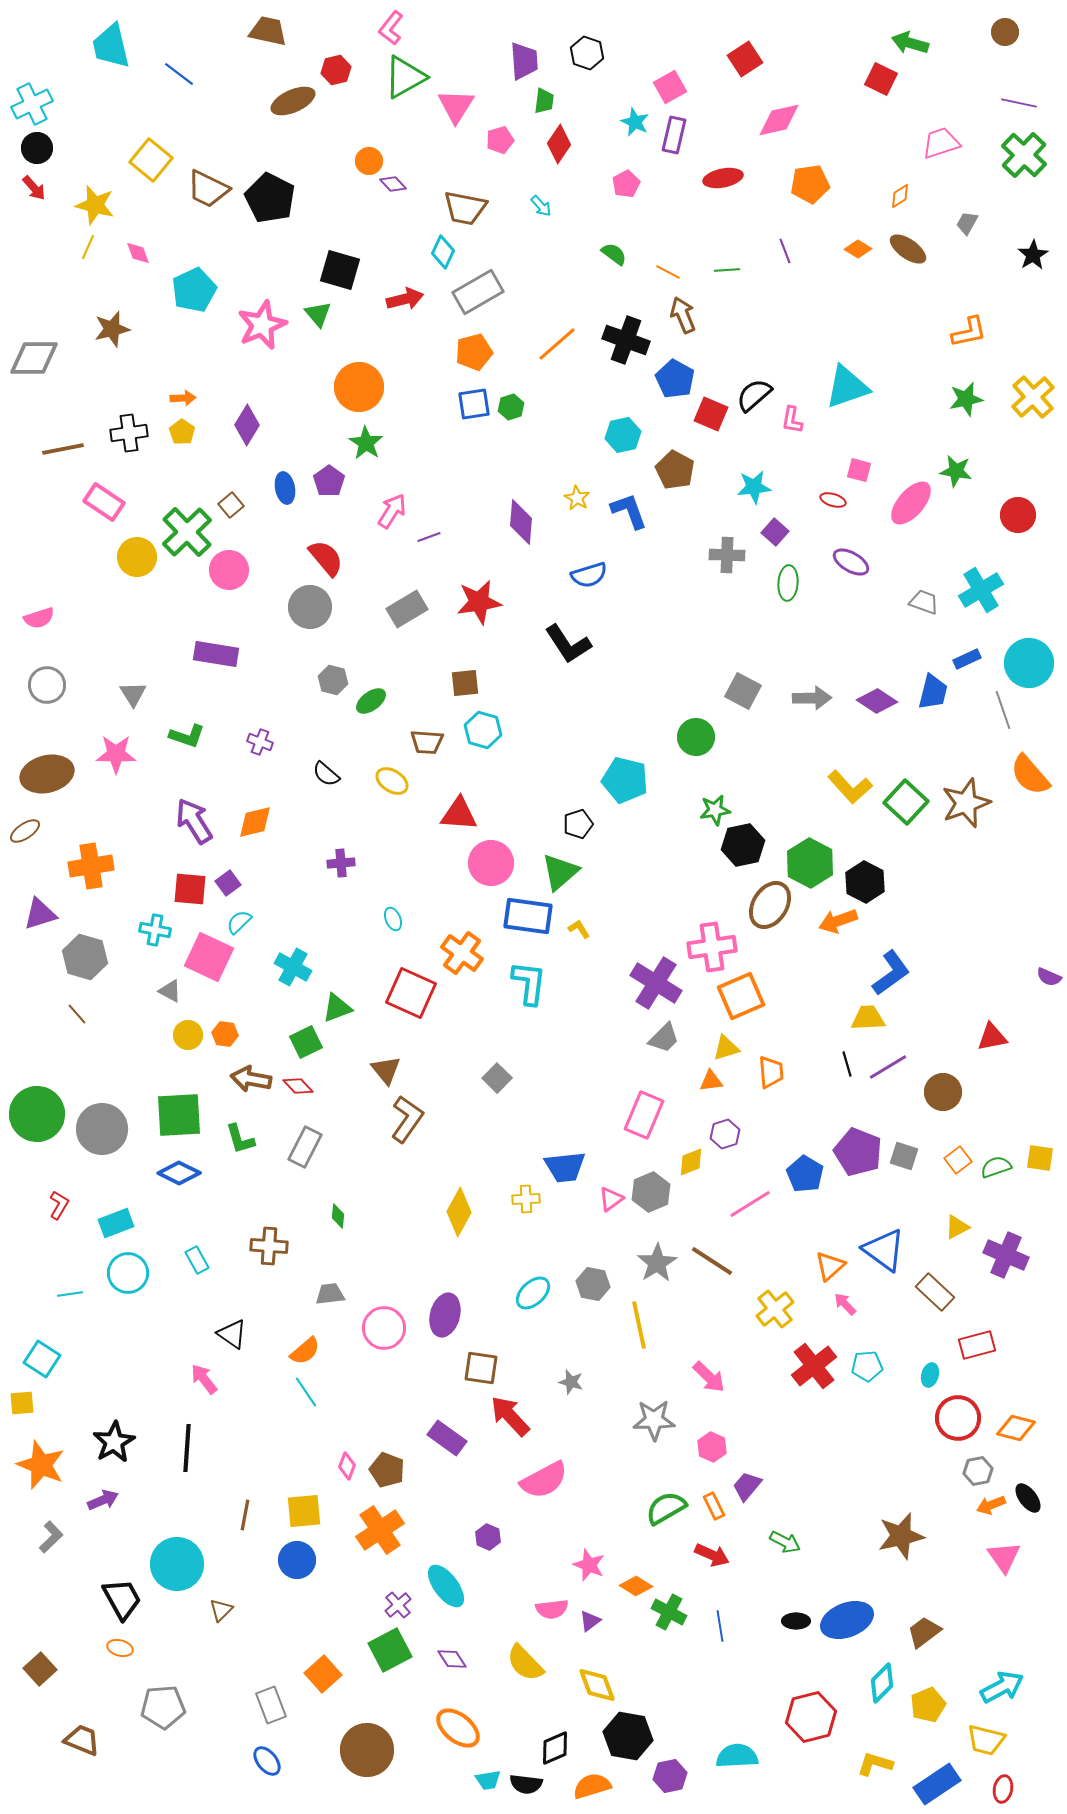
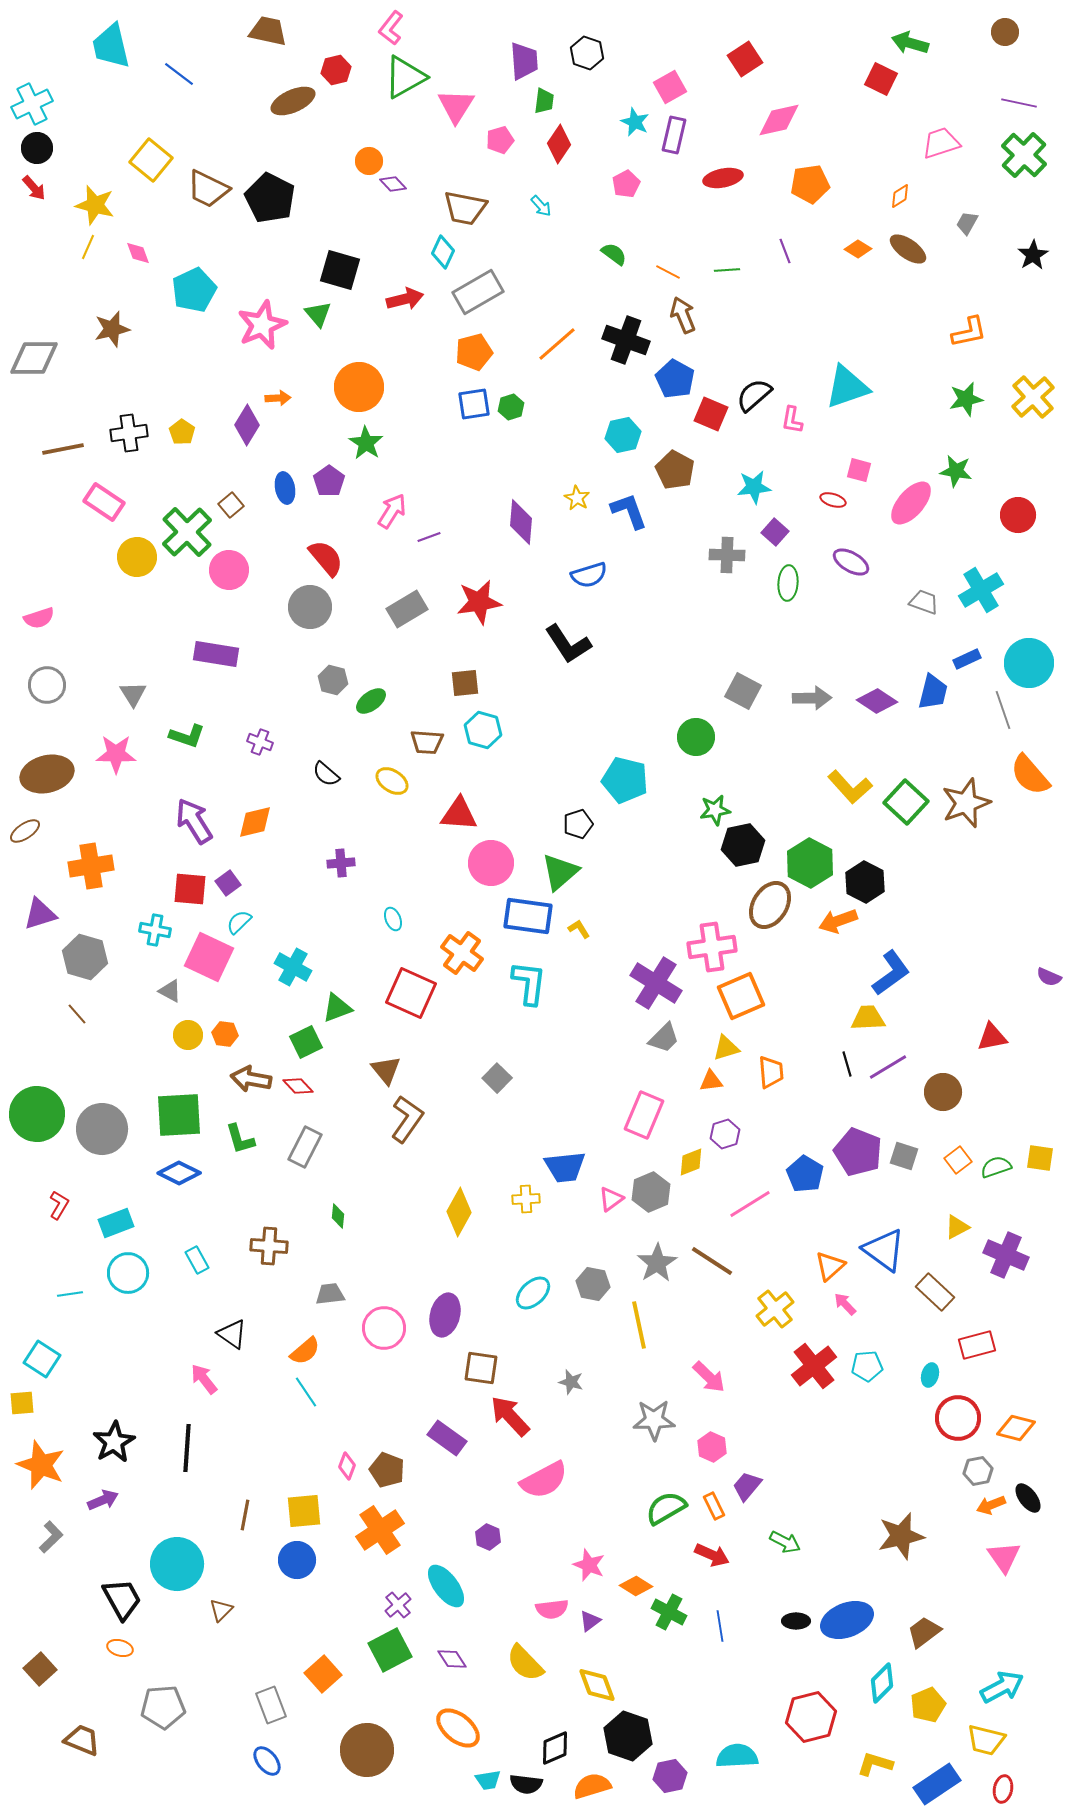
orange arrow at (183, 398): moved 95 px right
black hexagon at (628, 1736): rotated 9 degrees clockwise
